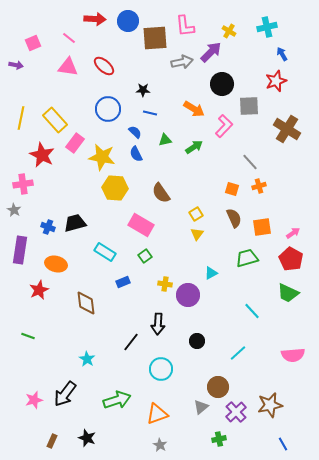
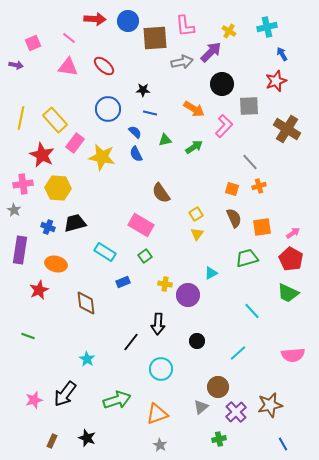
yellow hexagon at (115, 188): moved 57 px left
